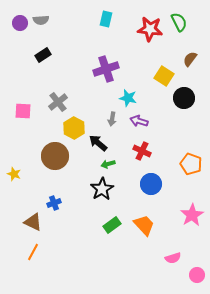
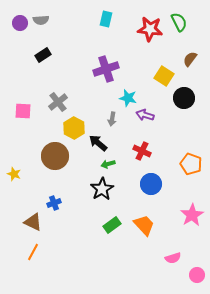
purple arrow: moved 6 px right, 6 px up
